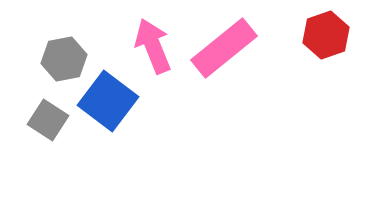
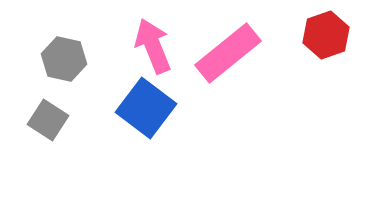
pink rectangle: moved 4 px right, 5 px down
gray hexagon: rotated 24 degrees clockwise
blue square: moved 38 px right, 7 px down
